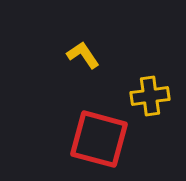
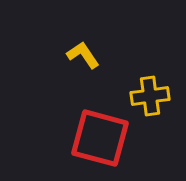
red square: moved 1 px right, 1 px up
